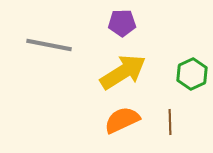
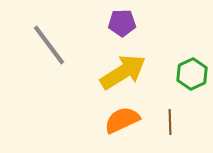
gray line: rotated 42 degrees clockwise
